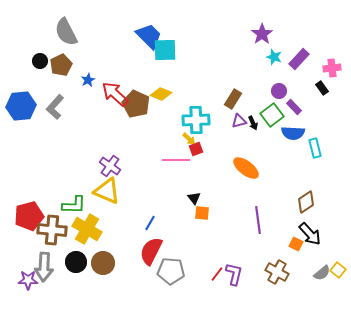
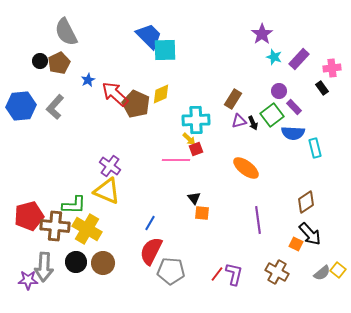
brown pentagon at (61, 65): moved 2 px left, 2 px up
yellow diamond at (161, 94): rotated 45 degrees counterclockwise
brown cross at (52, 230): moved 3 px right, 4 px up
